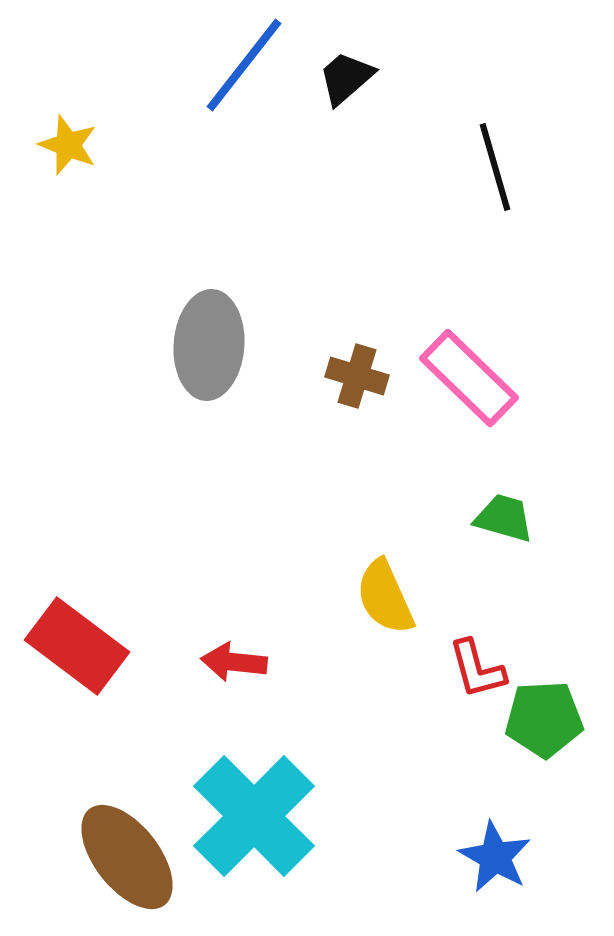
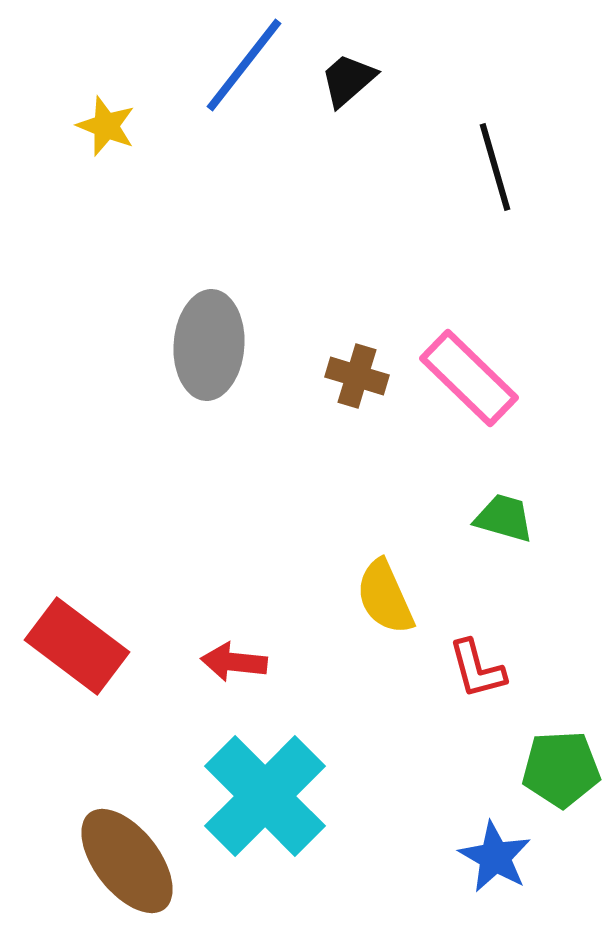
black trapezoid: moved 2 px right, 2 px down
yellow star: moved 38 px right, 19 px up
green pentagon: moved 17 px right, 50 px down
cyan cross: moved 11 px right, 20 px up
brown ellipse: moved 4 px down
